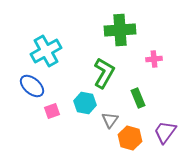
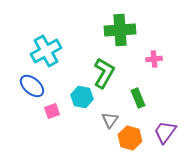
cyan hexagon: moved 3 px left, 6 px up
